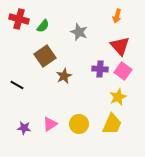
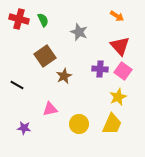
orange arrow: rotated 72 degrees counterclockwise
green semicircle: moved 6 px up; rotated 64 degrees counterclockwise
pink triangle: moved 15 px up; rotated 21 degrees clockwise
